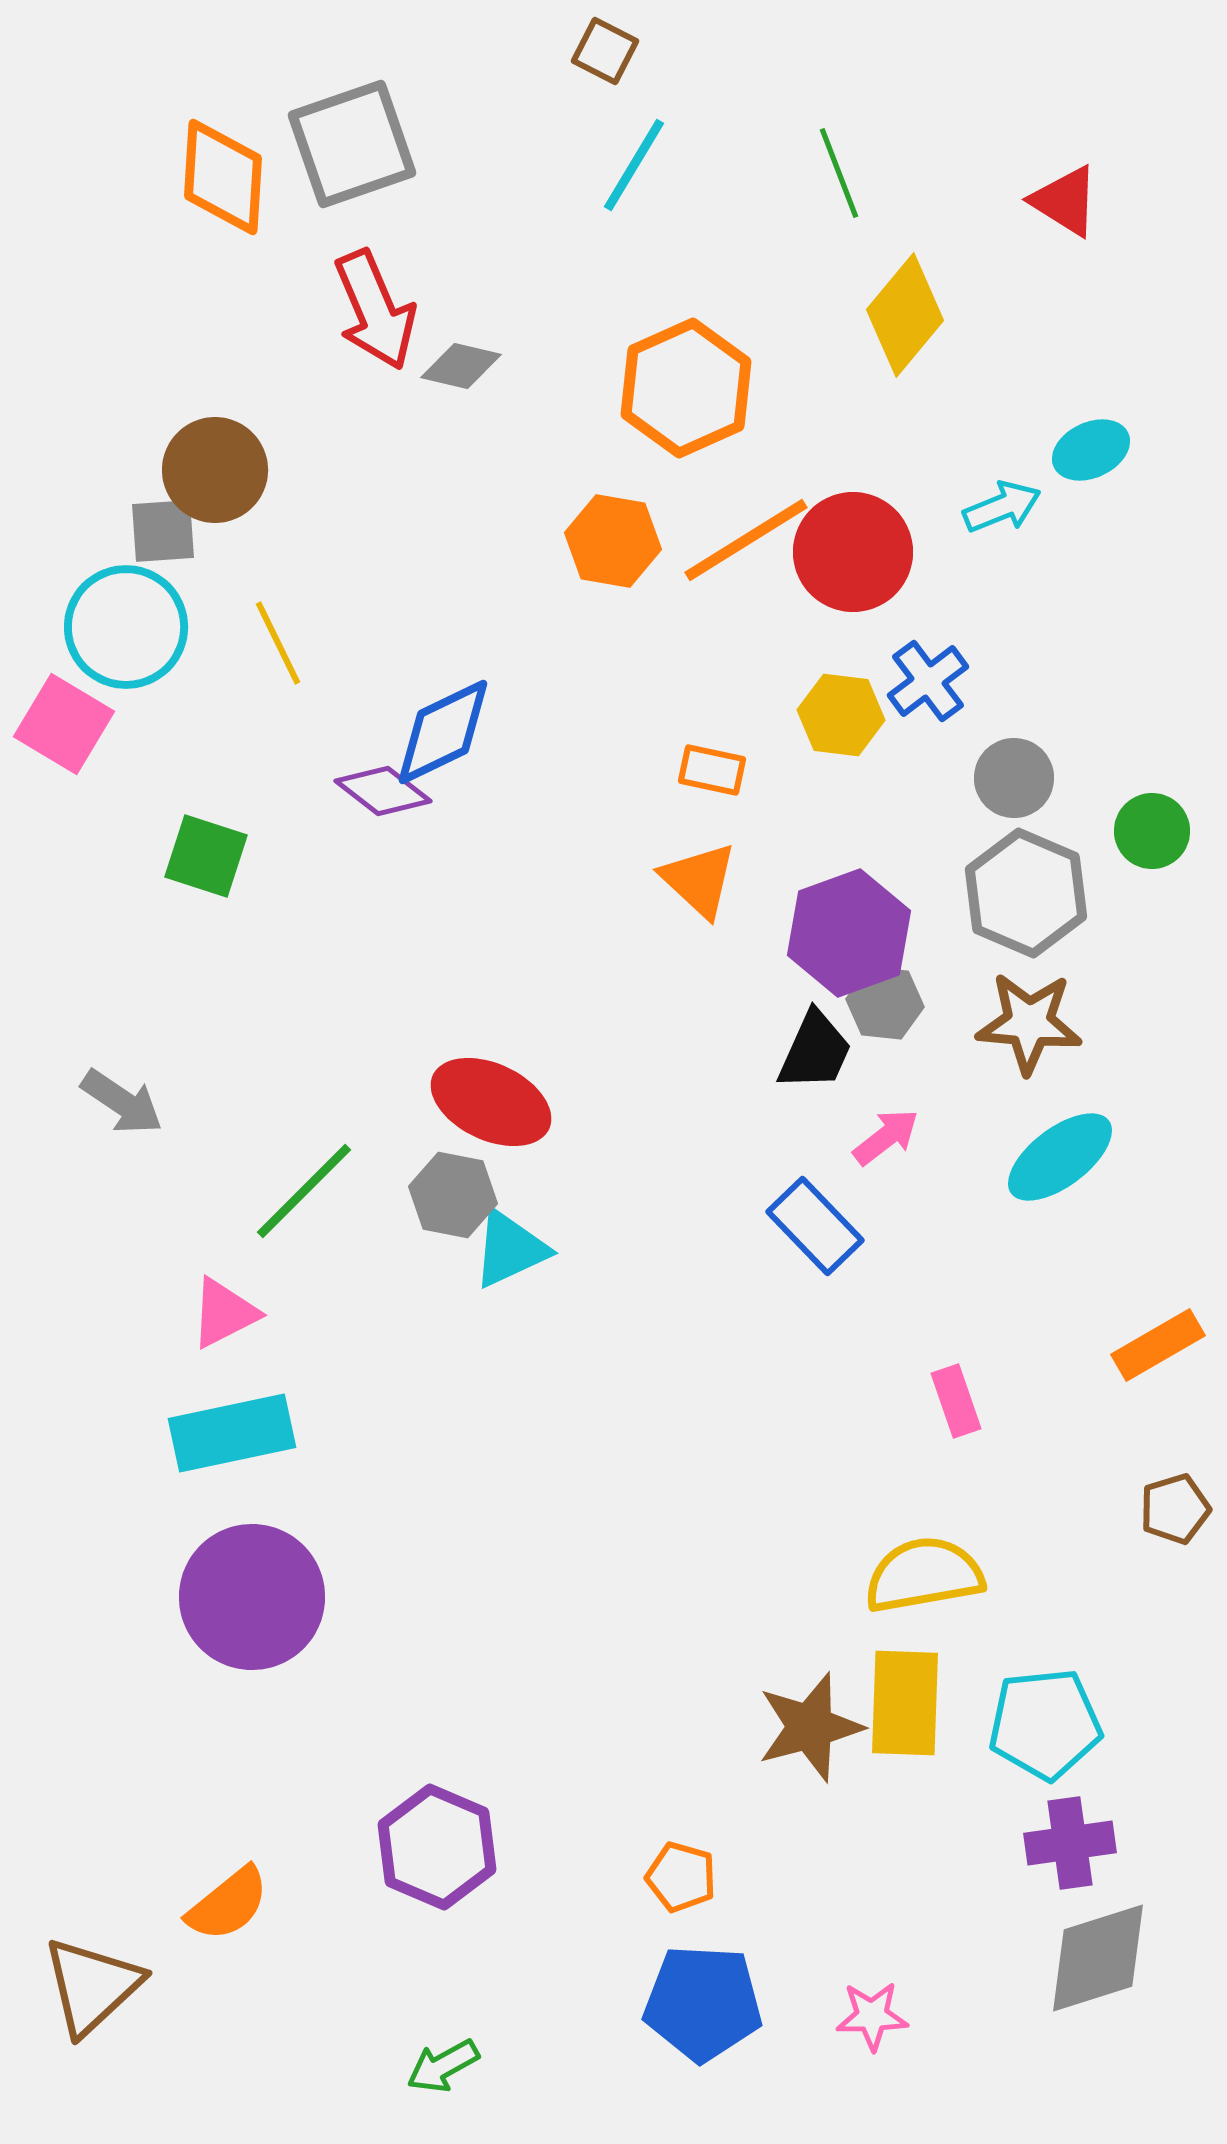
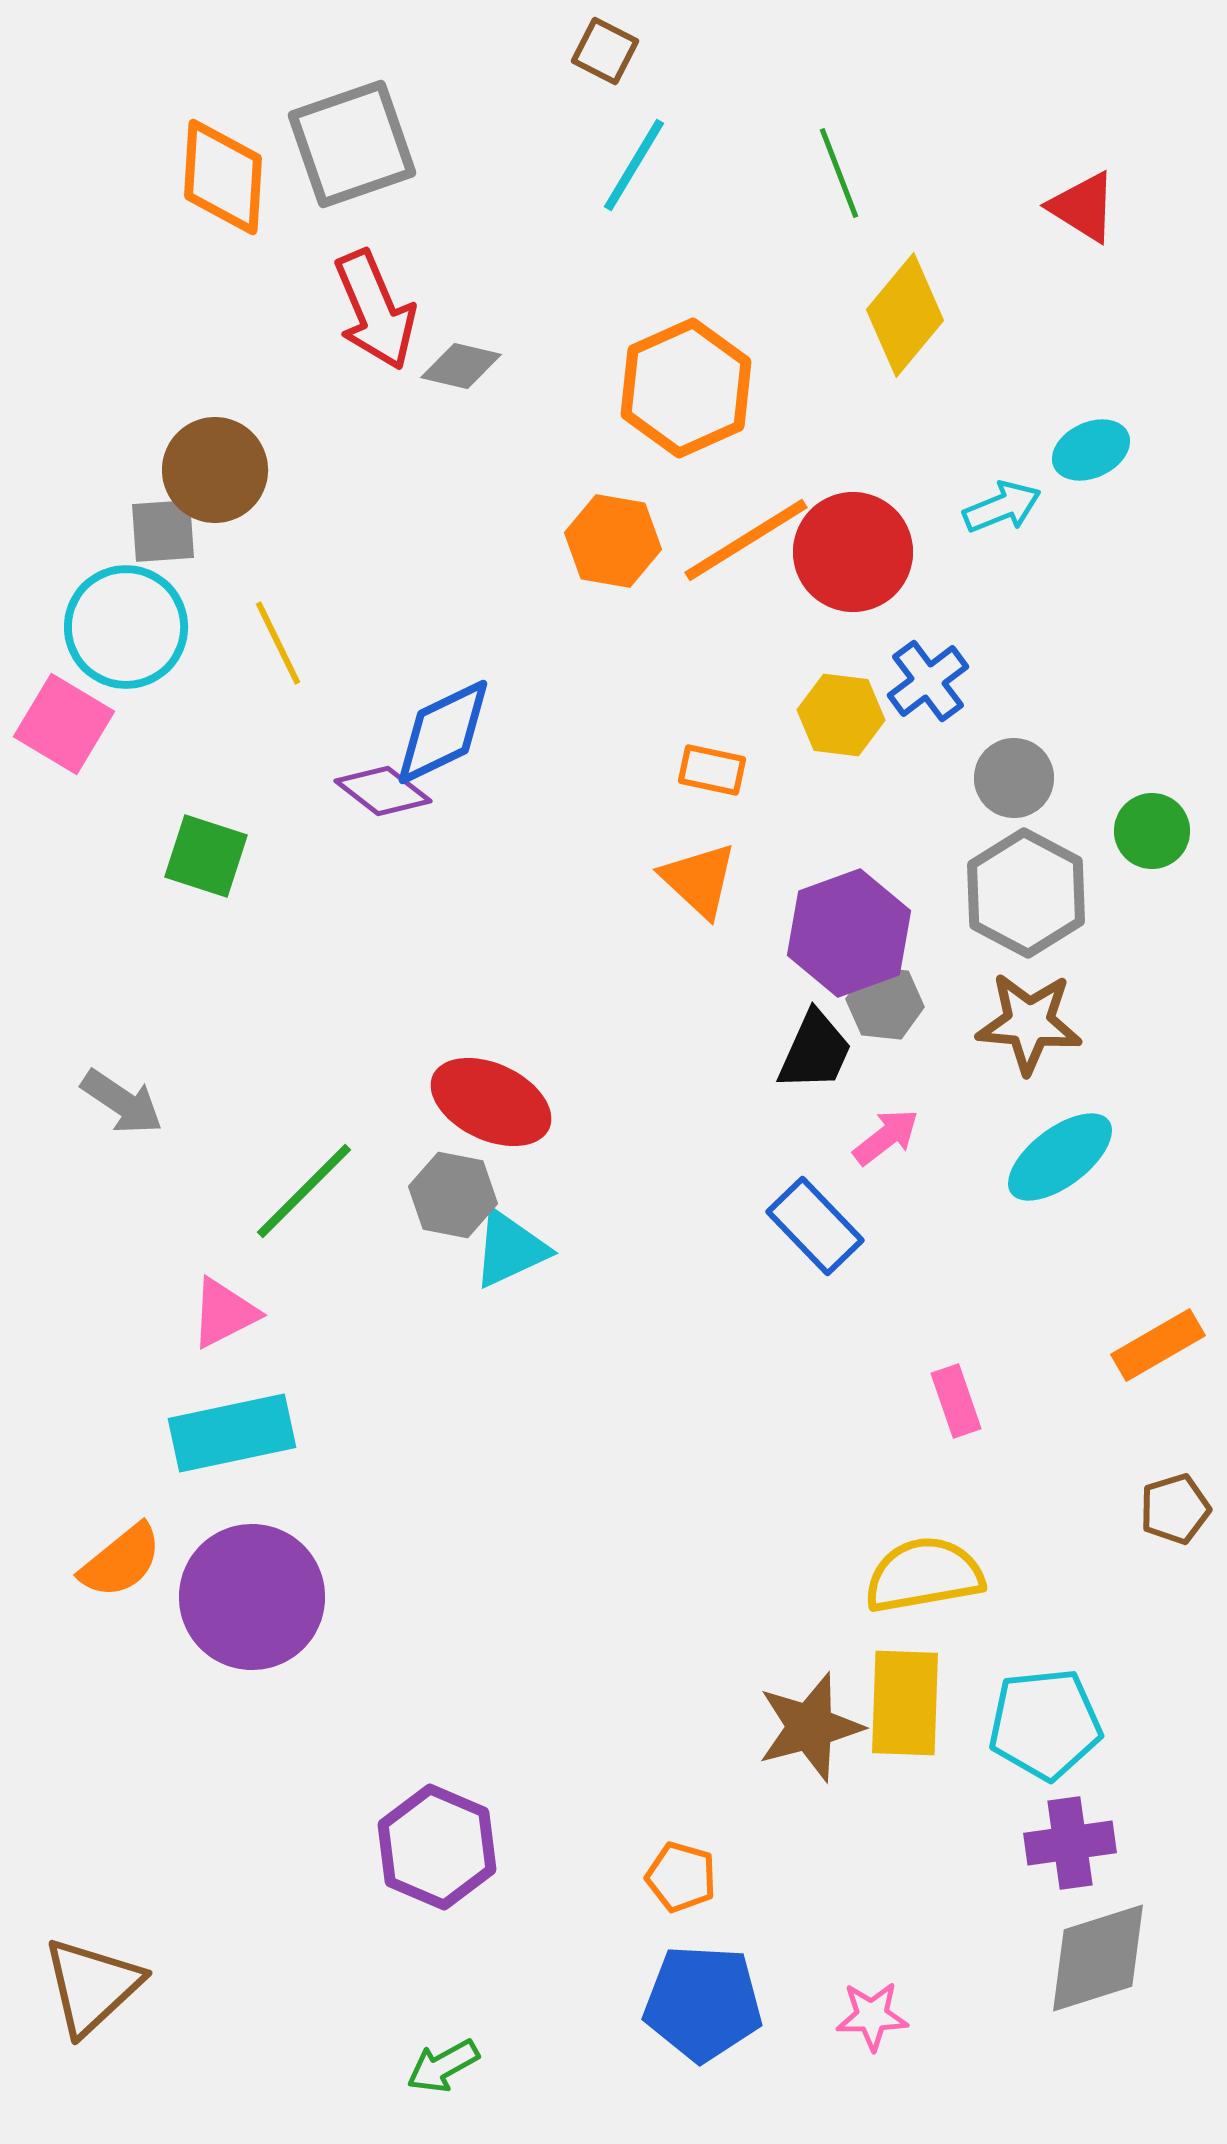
red triangle at (1065, 201): moved 18 px right, 6 px down
gray hexagon at (1026, 893): rotated 5 degrees clockwise
orange semicircle at (228, 1904): moved 107 px left, 343 px up
